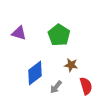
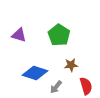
purple triangle: moved 2 px down
brown star: rotated 16 degrees counterclockwise
blue diamond: rotated 55 degrees clockwise
